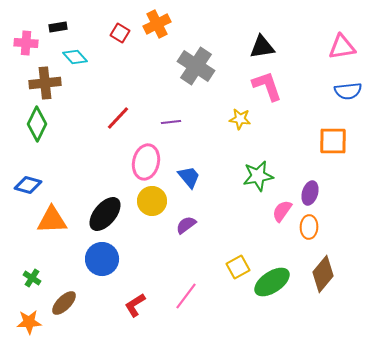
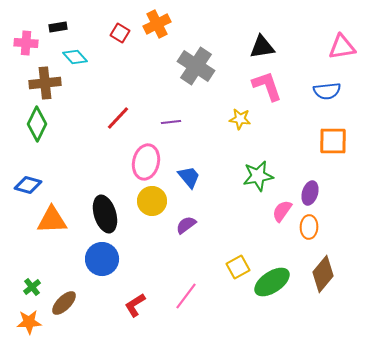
blue semicircle: moved 21 px left
black ellipse: rotated 57 degrees counterclockwise
green cross: moved 9 px down; rotated 18 degrees clockwise
